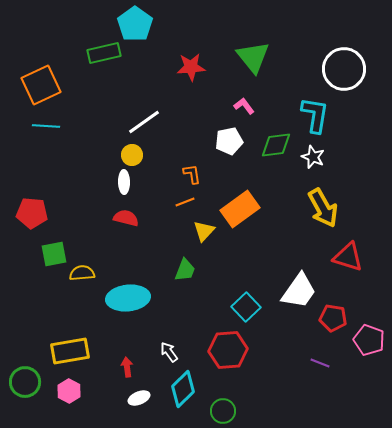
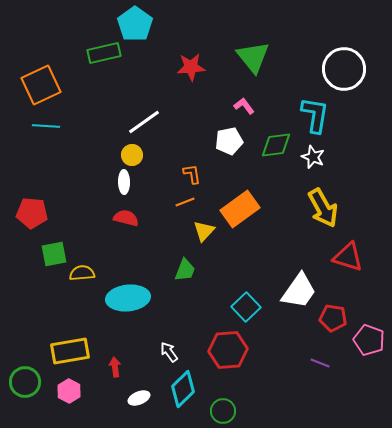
red arrow at (127, 367): moved 12 px left
